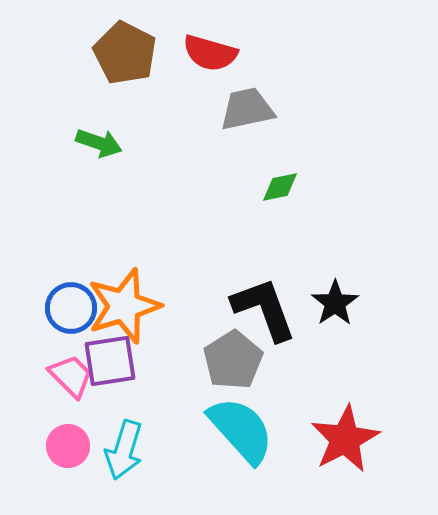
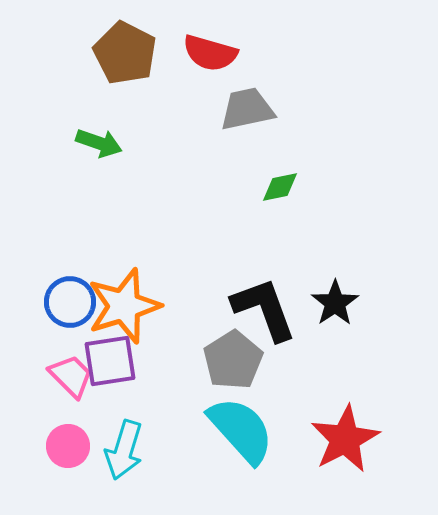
blue circle: moved 1 px left, 6 px up
